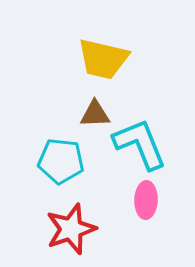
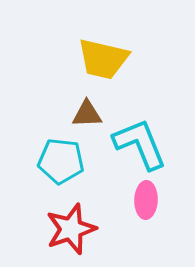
brown triangle: moved 8 px left
